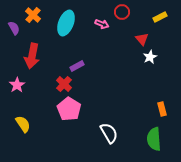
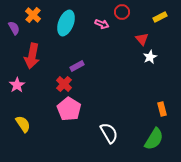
green semicircle: rotated 145 degrees counterclockwise
